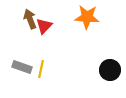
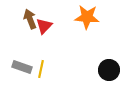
black circle: moved 1 px left
